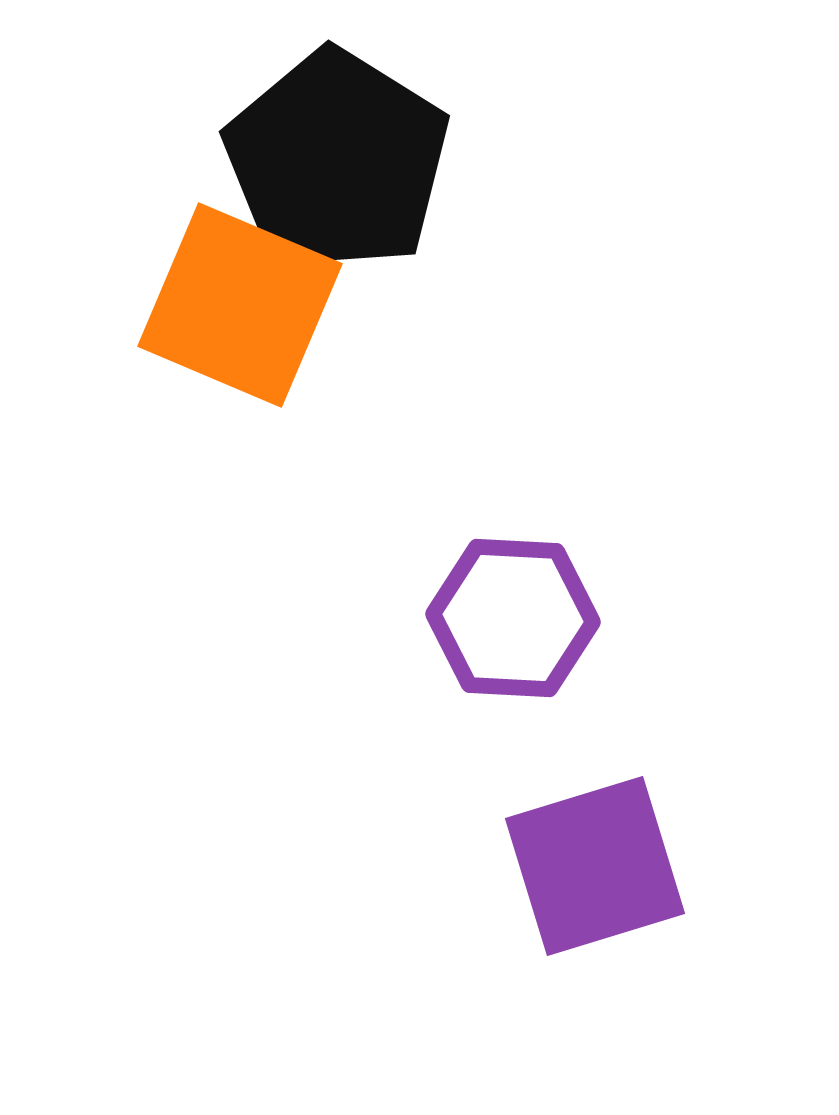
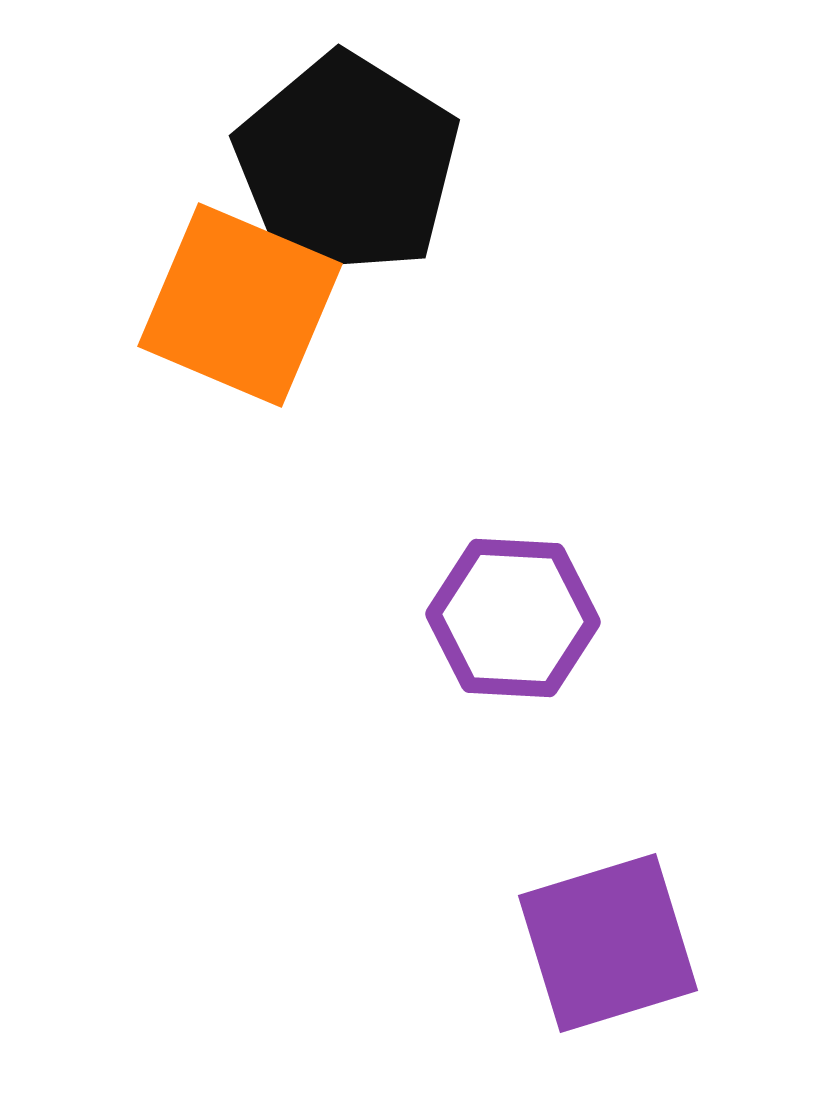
black pentagon: moved 10 px right, 4 px down
purple square: moved 13 px right, 77 px down
